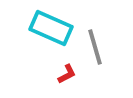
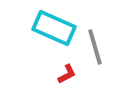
cyan rectangle: moved 3 px right
